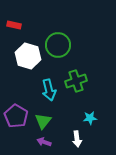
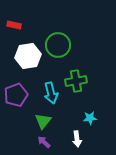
white hexagon: rotated 25 degrees counterclockwise
green cross: rotated 10 degrees clockwise
cyan arrow: moved 2 px right, 3 px down
purple pentagon: moved 21 px up; rotated 20 degrees clockwise
purple arrow: rotated 24 degrees clockwise
